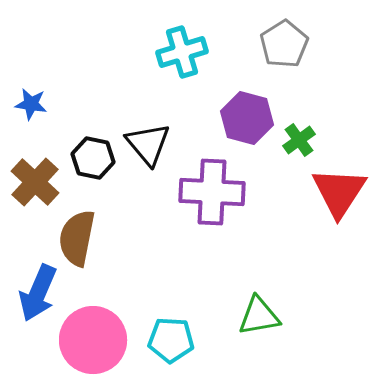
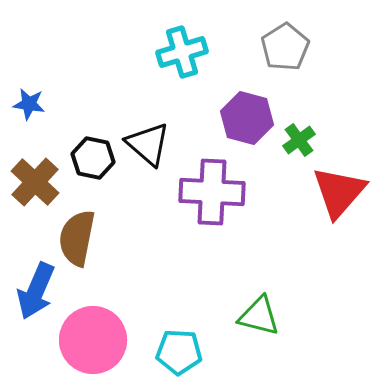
gray pentagon: moved 1 px right, 3 px down
blue star: moved 2 px left
black triangle: rotated 9 degrees counterclockwise
red triangle: rotated 8 degrees clockwise
blue arrow: moved 2 px left, 2 px up
green triangle: rotated 24 degrees clockwise
cyan pentagon: moved 8 px right, 12 px down
